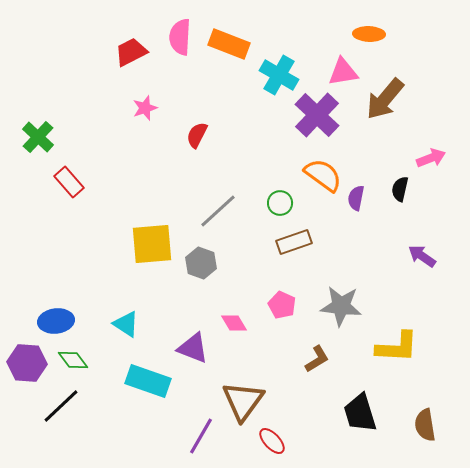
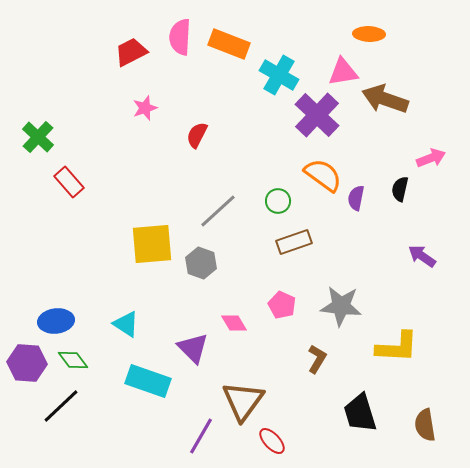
brown arrow: rotated 69 degrees clockwise
green circle: moved 2 px left, 2 px up
purple triangle: rotated 24 degrees clockwise
brown L-shape: rotated 28 degrees counterclockwise
